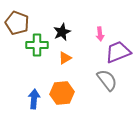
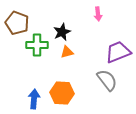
pink arrow: moved 2 px left, 20 px up
orange triangle: moved 2 px right, 6 px up; rotated 16 degrees clockwise
orange hexagon: rotated 10 degrees clockwise
